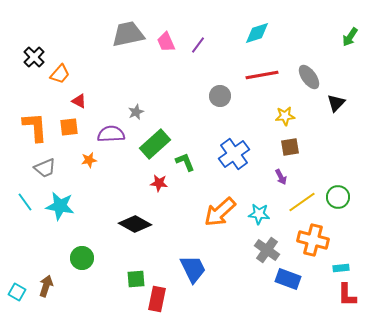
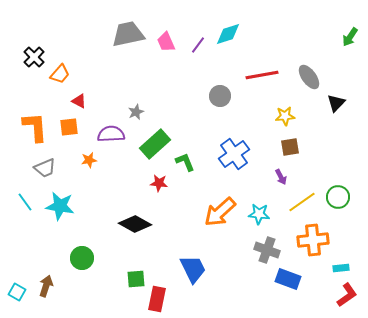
cyan diamond at (257, 33): moved 29 px left, 1 px down
orange cross at (313, 240): rotated 20 degrees counterclockwise
gray cross at (267, 250): rotated 15 degrees counterclockwise
red L-shape at (347, 295): rotated 125 degrees counterclockwise
